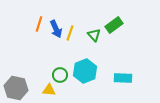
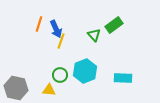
yellow line: moved 9 px left, 8 px down
